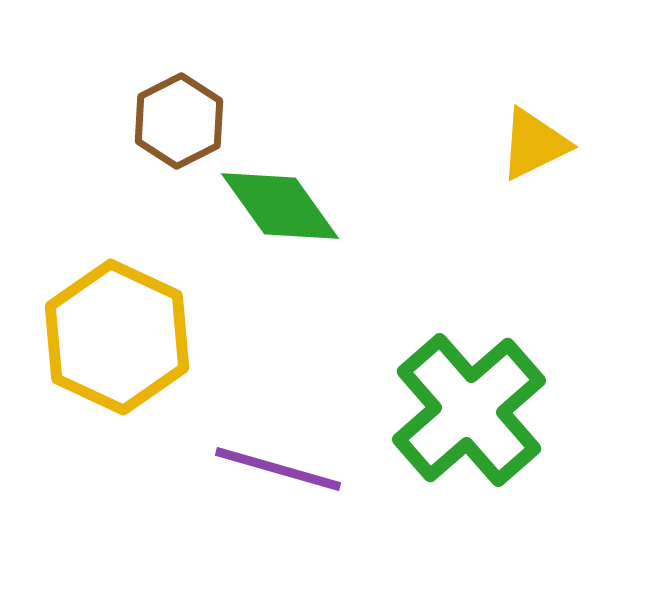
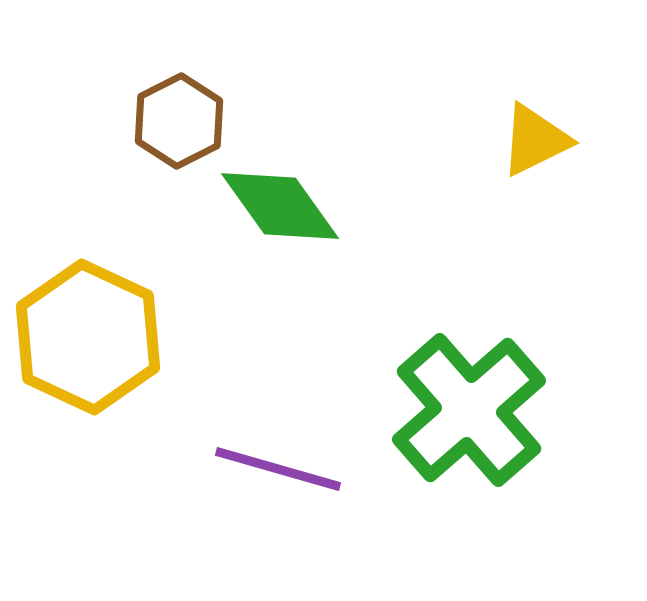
yellow triangle: moved 1 px right, 4 px up
yellow hexagon: moved 29 px left
